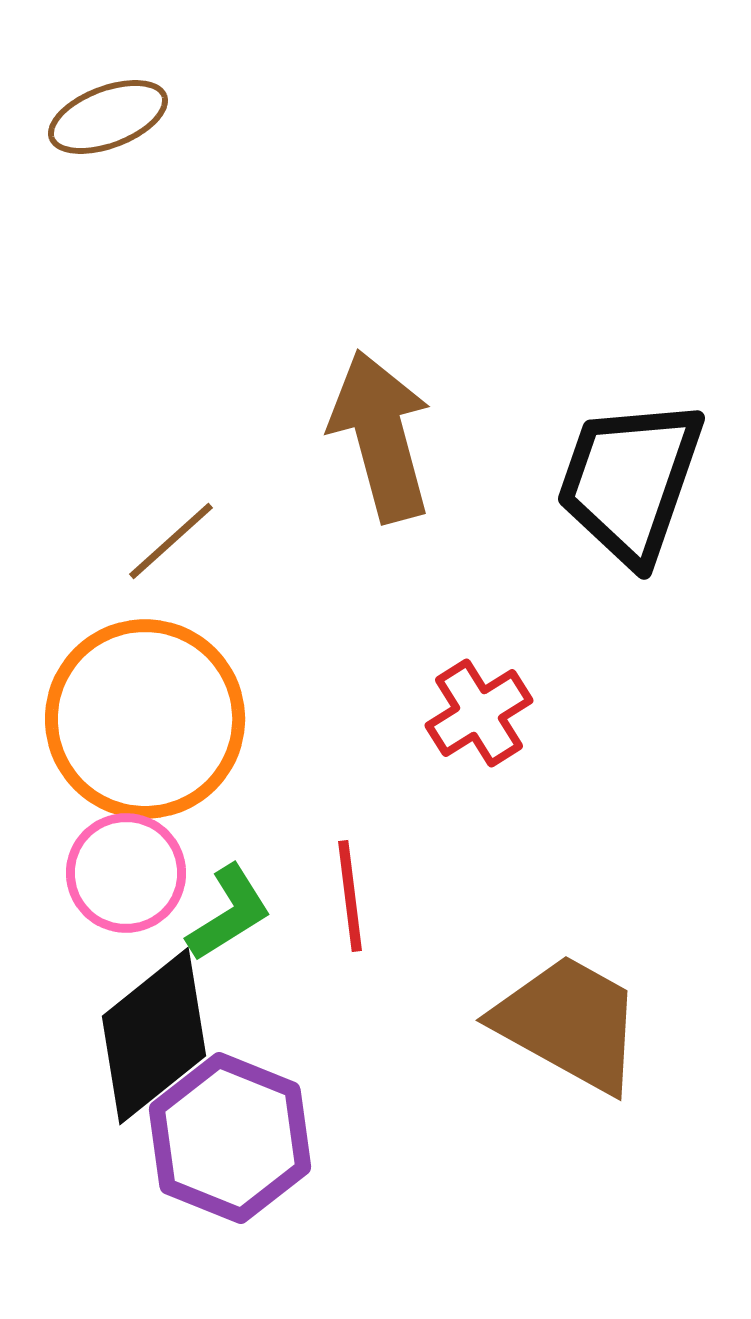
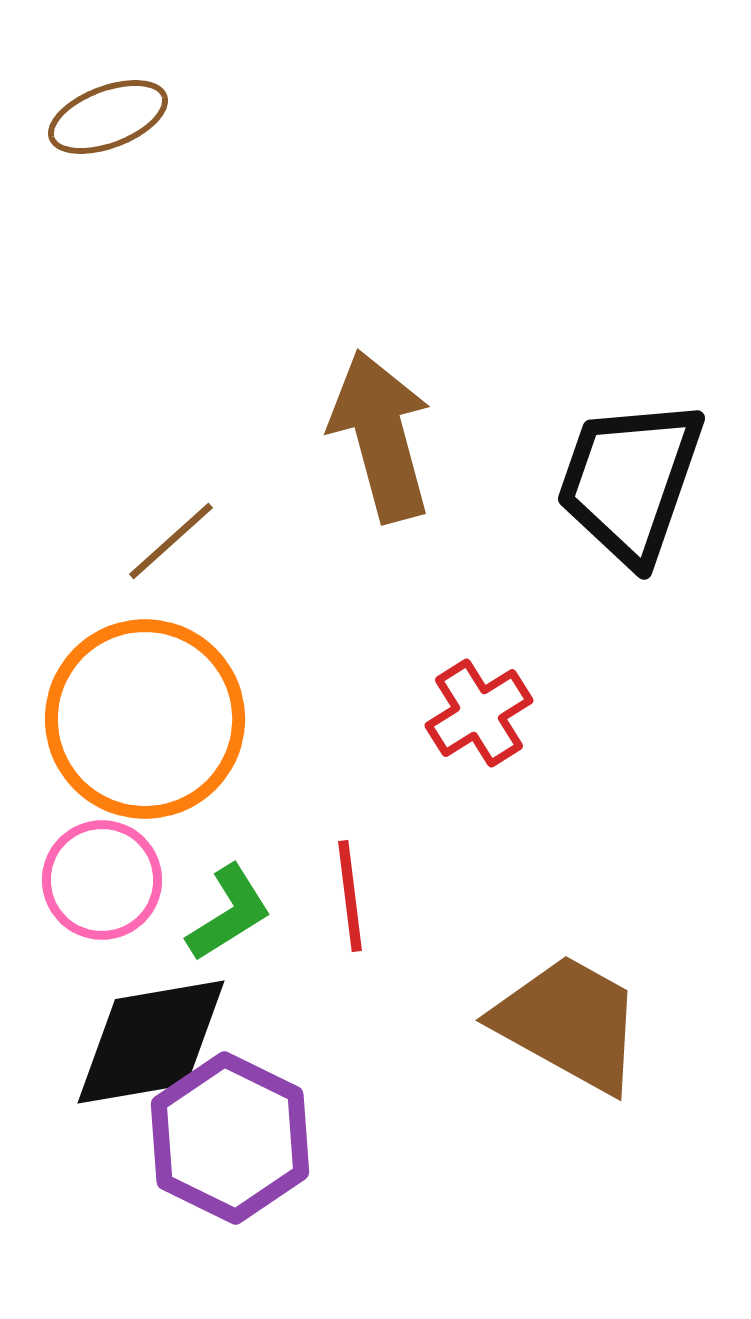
pink circle: moved 24 px left, 7 px down
black diamond: moved 3 px left, 6 px down; rotated 29 degrees clockwise
purple hexagon: rotated 4 degrees clockwise
